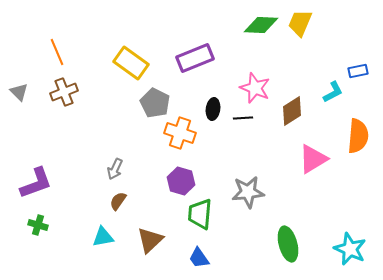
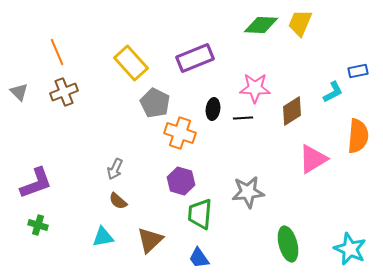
yellow rectangle: rotated 12 degrees clockwise
pink star: rotated 20 degrees counterclockwise
brown semicircle: rotated 84 degrees counterclockwise
